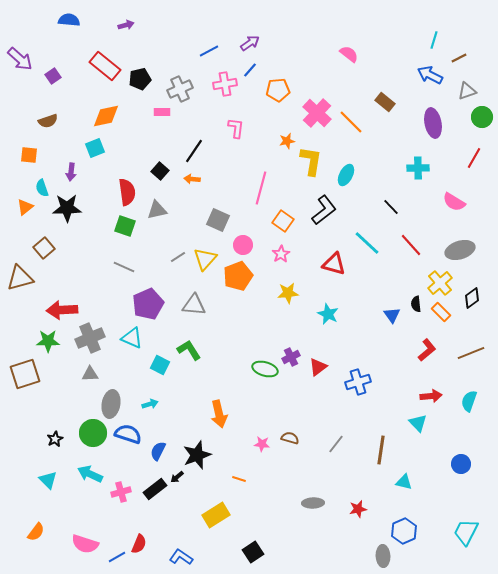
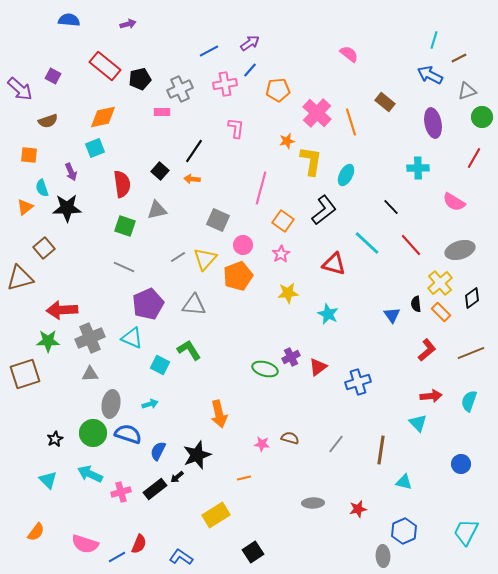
purple arrow at (126, 25): moved 2 px right, 1 px up
purple arrow at (20, 59): moved 30 px down
purple square at (53, 76): rotated 28 degrees counterclockwise
orange diamond at (106, 116): moved 3 px left, 1 px down
orange line at (351, 122): rotated 28 degrees clockwise
purple arrow at (71, 172): rotated 30 degrees counterclockwise
red semicircle at (127, 192): moved 5 px left, 8 px up
orange line at (239, 479): moved 5 px right, 1 px up; rotated 32 degrees counterclockwise
